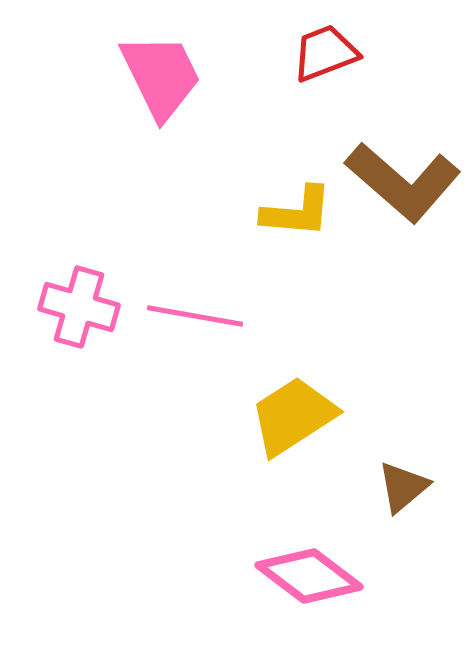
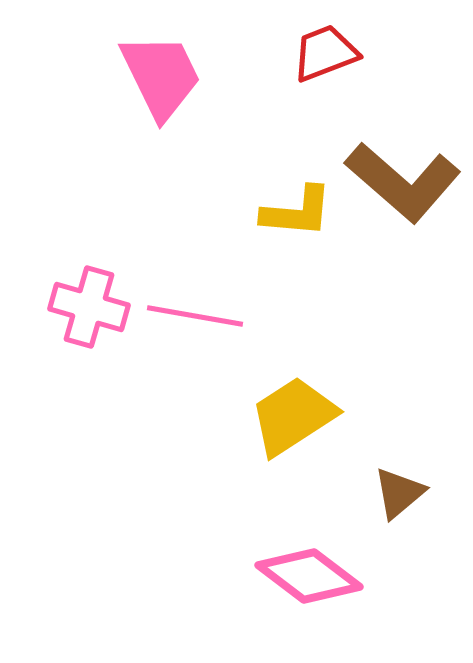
pink cross: moved 10 px right
brown triangle: moved 4 px left, 6 px down
